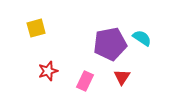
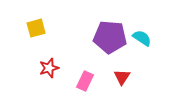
purple pentagon: moved 7 px up; rotated 16 degrees clockwise
red star: moved 1 px right, 3 px up
